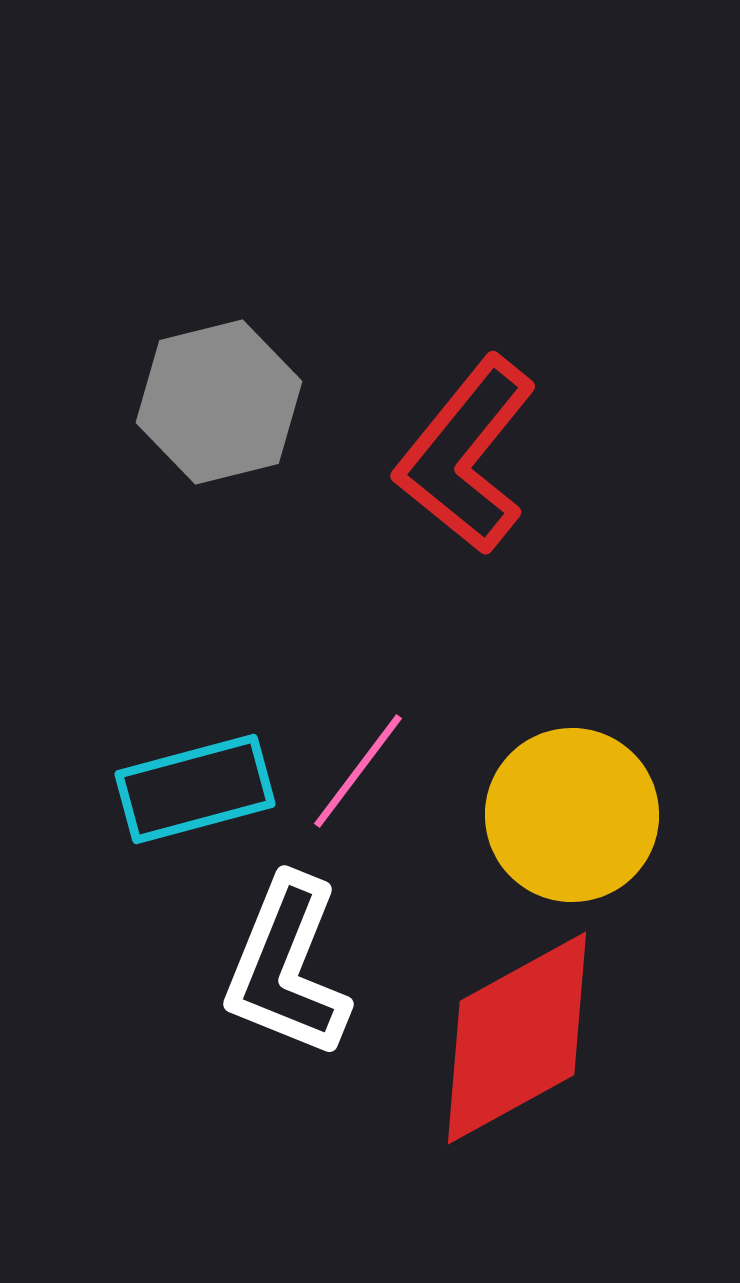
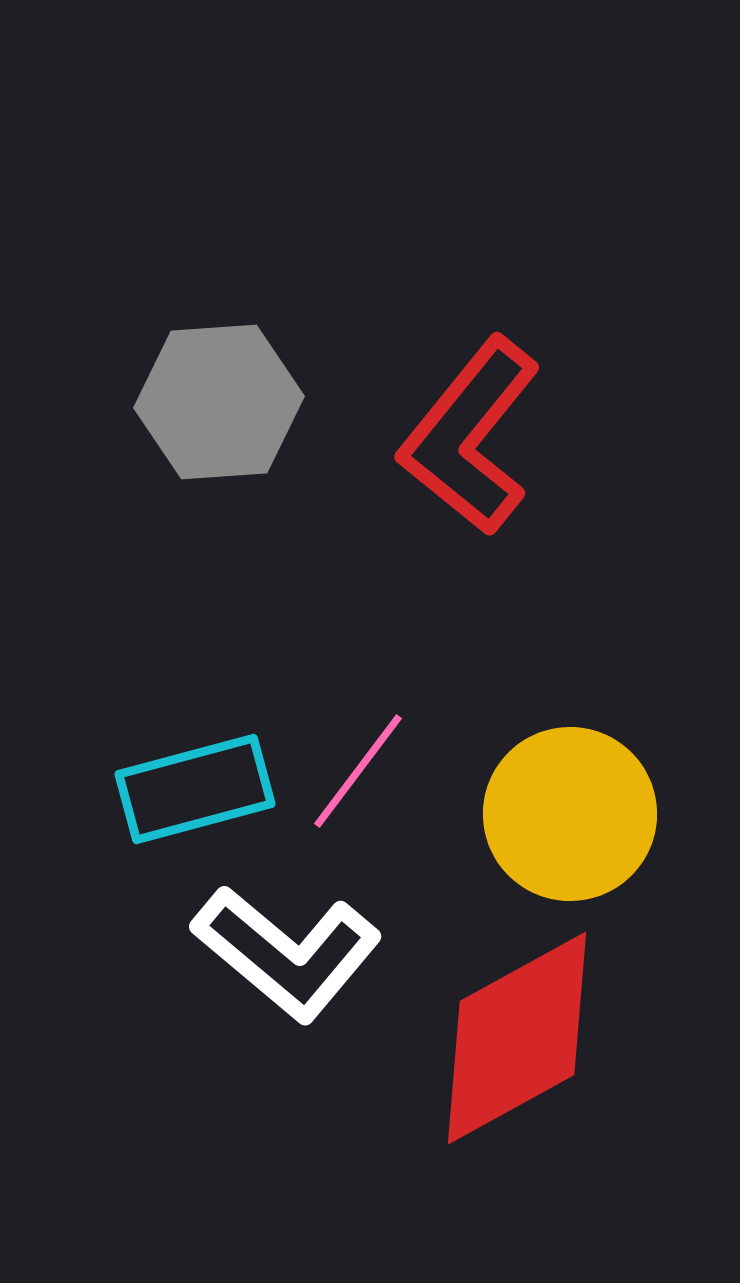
gray hexagon: rotated 10 degrees clockwise
red L-shape: moved 4 px right, 19 px up
yellow circle: moved 2 px left, 1 px up
white L-shape: moved 14 px up; rotated 72 degrees counterclockwise
